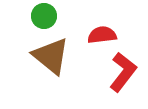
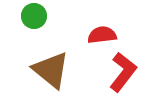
green circle: moved 10 px left
brown triangle: moved 14 px down
